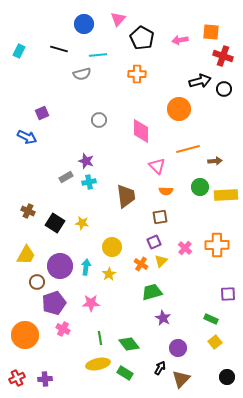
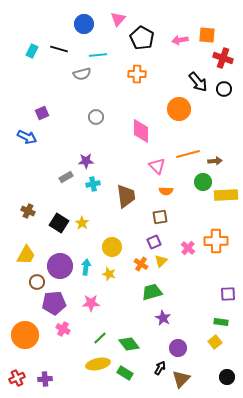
orange square at (211, 32): moved 4 px left, 3 px down
cyan rectangle at (19, 51): moved 13 px right
red cross at (223, 56): moved 2 px down
black arrow at (200, 81): moved 2 px left, 1 px down; rotated 65 degrees clockwise
gray circle at (99, 120): moved 3 px left, 3 px up
orange line at (188, 149): moved 5 px down
purple star at (86, 161): rotated 21 degrees counterclockwise
cyan cross at (89, 182): moved 4 px right, 2 px down
green circle at (200, 187): moved 3 px right, 5 px up
black square at (55, 223): moved 4 px right
yellow star at (82, 223): rotated 24 degrees clockwise
orange cross at (217, 245): moved 1 px left, 4 px up
pink cross at (185, 248): moved 3 px right
yellow star at (109, 274): rotated 24 degrees counterclockwise
purple pentagon at (54, 303): rotated 15 degrees clockwise
green rectangle at (211, 319): moved 10 px right, 3 px down; rotated 16 degrees counterclockwise
green line at (100, 338): rotated 56 degrees clockwise
